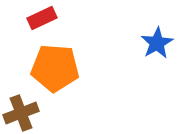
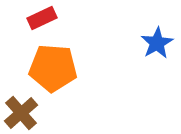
orange pentagon: moved 2 px left
brown cross: rotated 20 degrees counterclockwise
